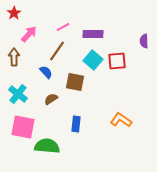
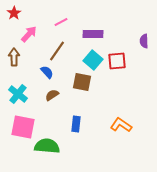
pink line: moved 2 px left, 5 px up
blue semicircle: moved 1 px right
brown square: moved 7 px right
brown semicircle: moved 1 px right, 4 px up
orange L-shape: moved 5 px down
